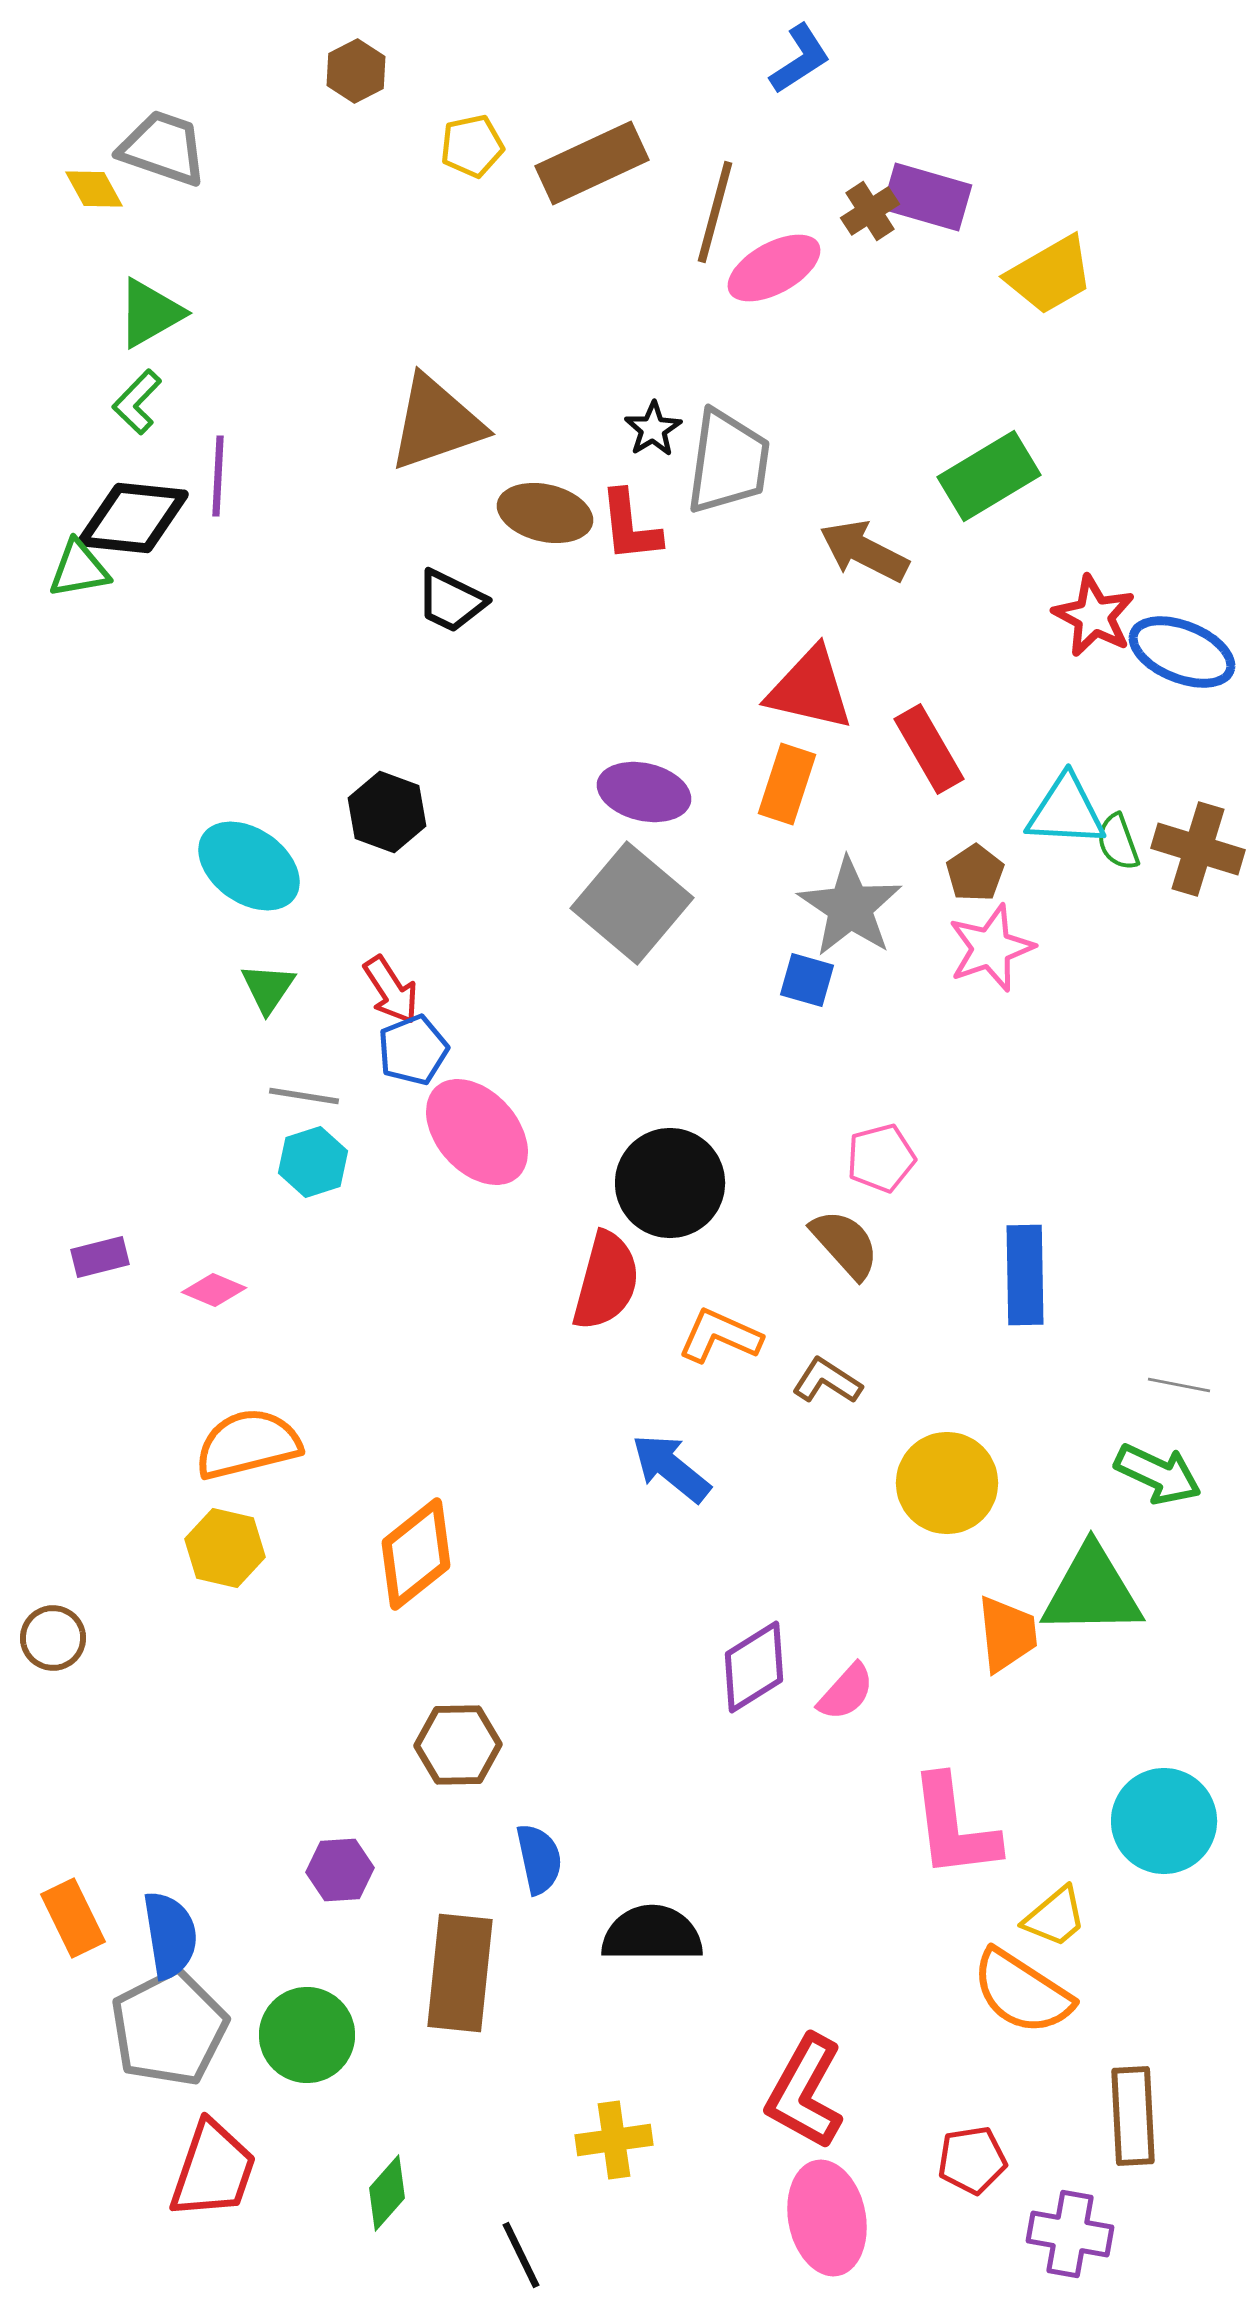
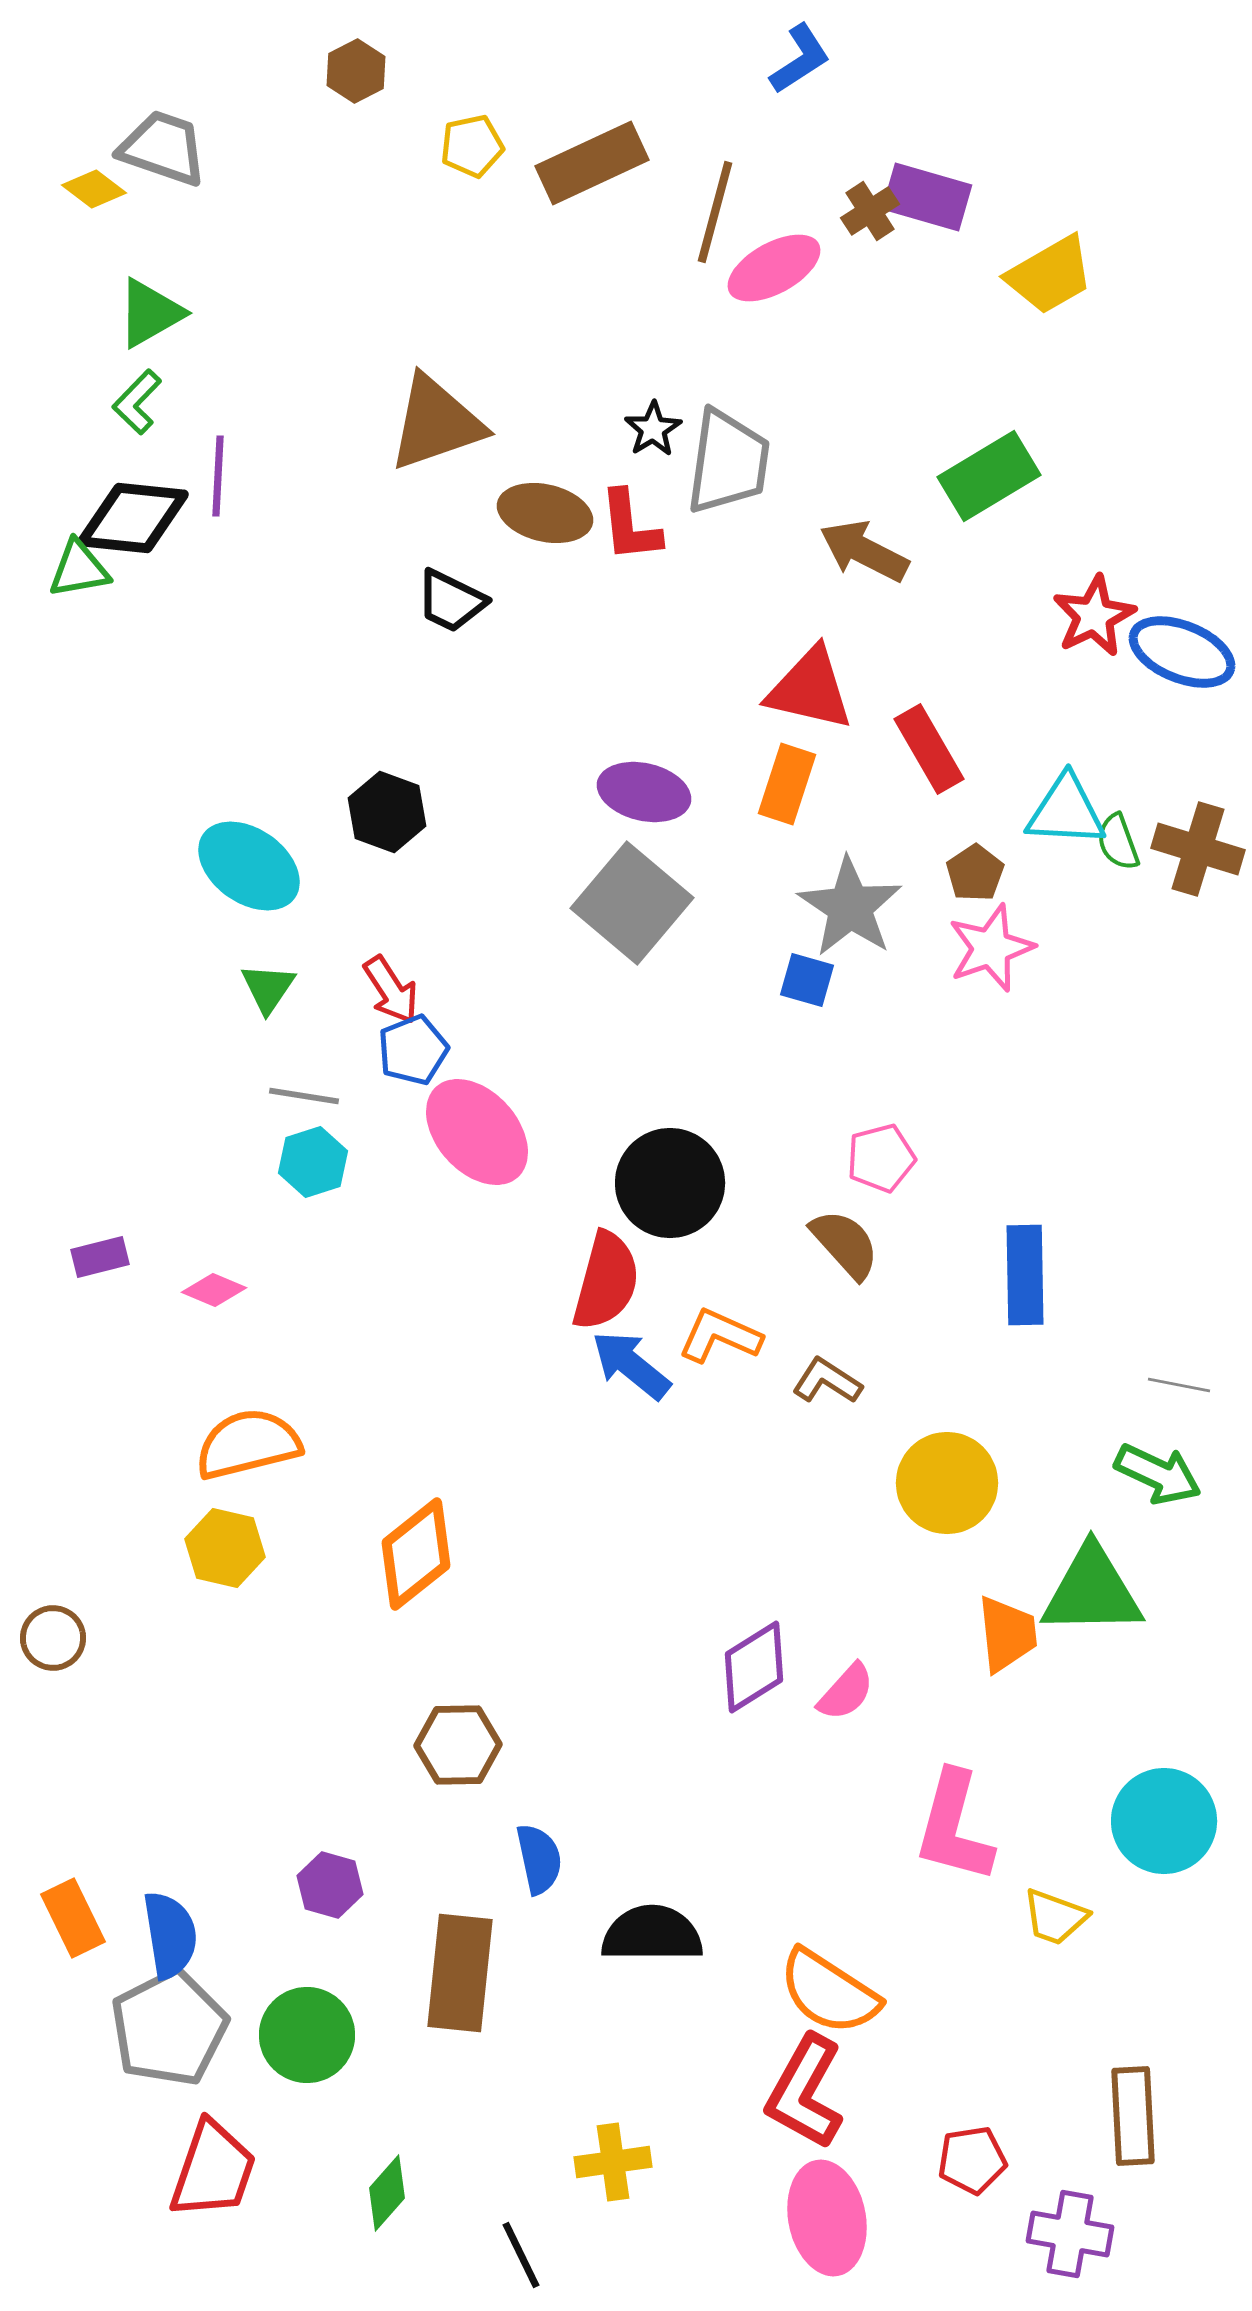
yellow diamond at (94, 189): rotated 24 degrees counterclockwise
red star at (1094, 616): rotated 18 degrees clockwise
blue arrow at (671, 1468): moved 40 px left, 103 px up
pink L-shape at (954, 1827): rotated 22 degrees clockwise
purple hexagon at (340, 1870): moved 10 px left, 15 px down; rotated 20 degrees clockwise
yellow trapezoid at (1055, 1917): rotated 60 degrees clockwise
orange semicircle at (1022, 1992): moved 193 px left
yellow cross at (614, 2140): moved 1 px left, 22 px down
